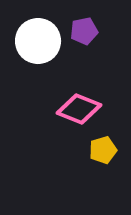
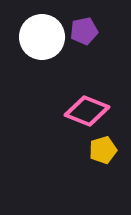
white circle: moved 4 px right, 4 px up
pink diamond: moved 8 px right, 2 px down
